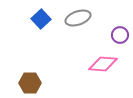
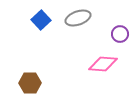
blue square: moved 1 px down
purple circle: moved 1 px up
